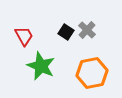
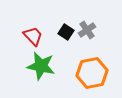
gray cross: rotated 12 degrees clockwise
red trapezoid: moved 9 px right; rotated 15 degrees counterclockwise
green star: rotated 12 degrees counterclockwise
